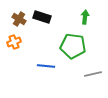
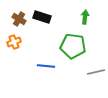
gray line: moved 3 px right, 2 px up
